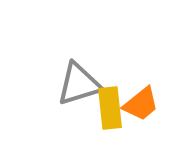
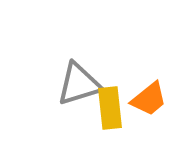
orange trapezoid: moved 8 px right, 5 px up
